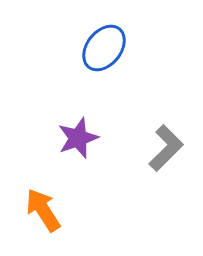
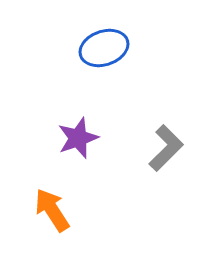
blue ellipse: rotated 33 degrees clockwise
orange arrow: moved 9 px right
